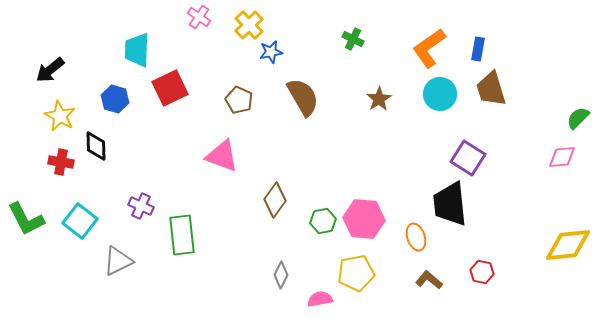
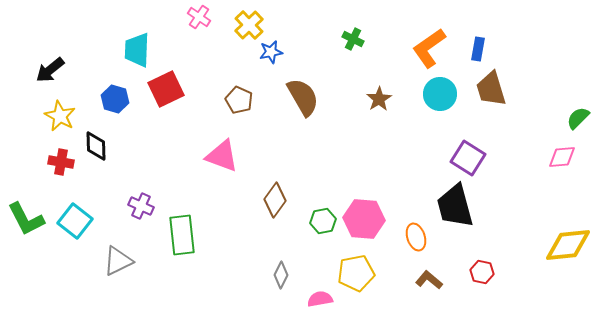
red square: moved 4 px left, 1 px down
black trapezoid: moved 5 px right, 2 px down; rotated 9 degrees counterclockwise
cyan square: moved 5 px left
